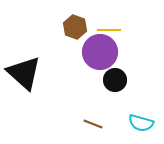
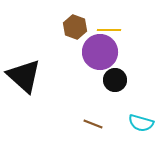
black triangle: moved 3 px down
